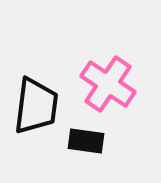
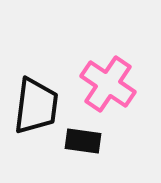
black rectangle: moved 3 px left
